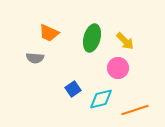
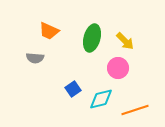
orange trapezoid: moved 2 px up
